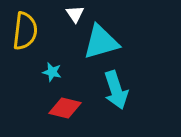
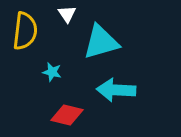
white triangle: moved 8 px left
cyan arrow: rotated 111 degrees clockwise
red diamond: moved 2 px right, 7 px down
